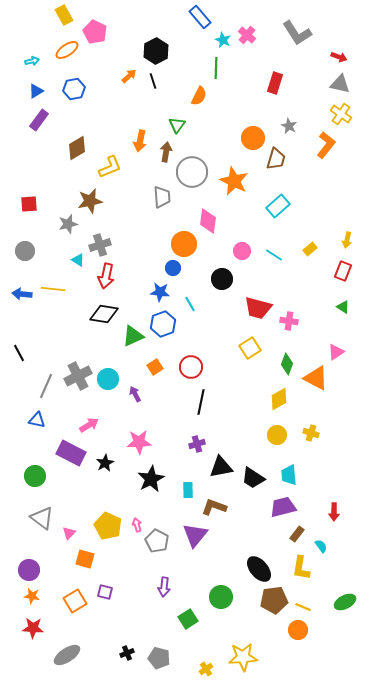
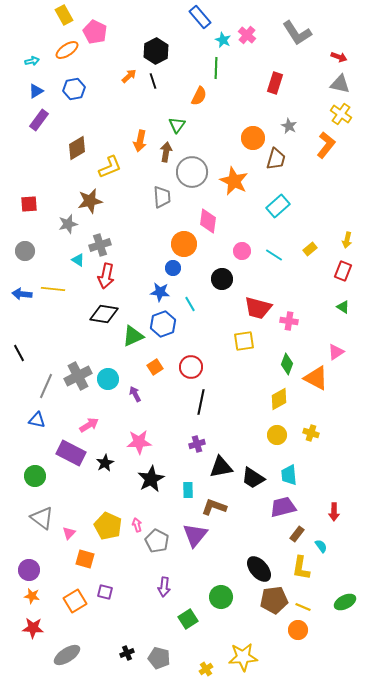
yellow square at (250, 348): moved 6 px left, 7 px up; rotated 25 degrees clockwise
